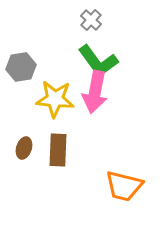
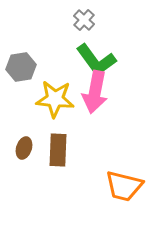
gray cross: moved 7 px left
green L-shape: moved 2 px left, 1 px up
